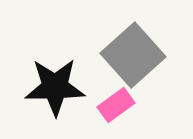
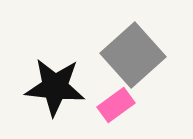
black star: rotated 6 degrees clockwise
